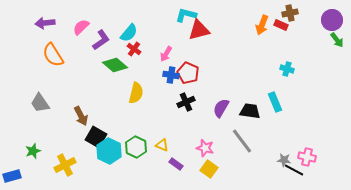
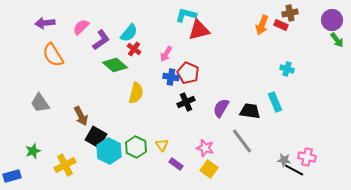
blue cross: moved 2 px down
yellow triangle: rotated 32 degrees clockwise
